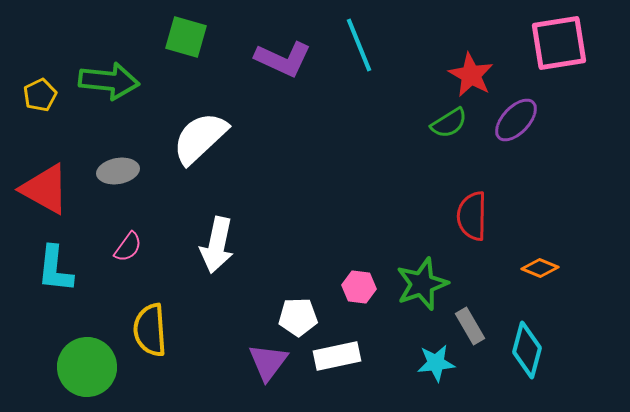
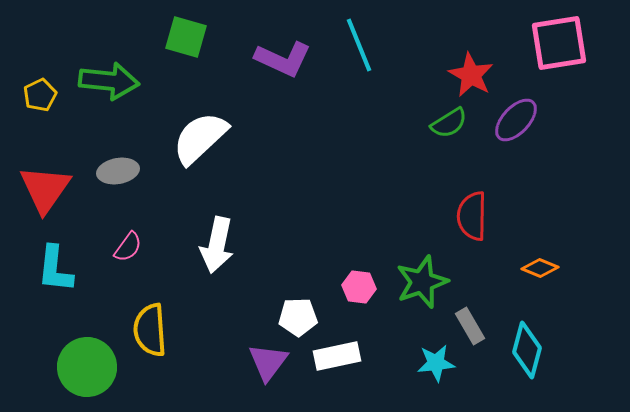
red triangle: rotated 36 degrees clockwise
green star: moved 2 px up
